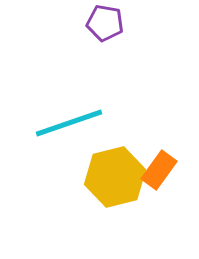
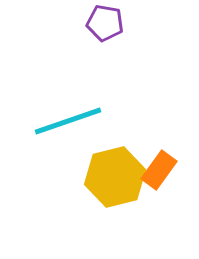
cyan line: moved 1 px left, 2 px up
